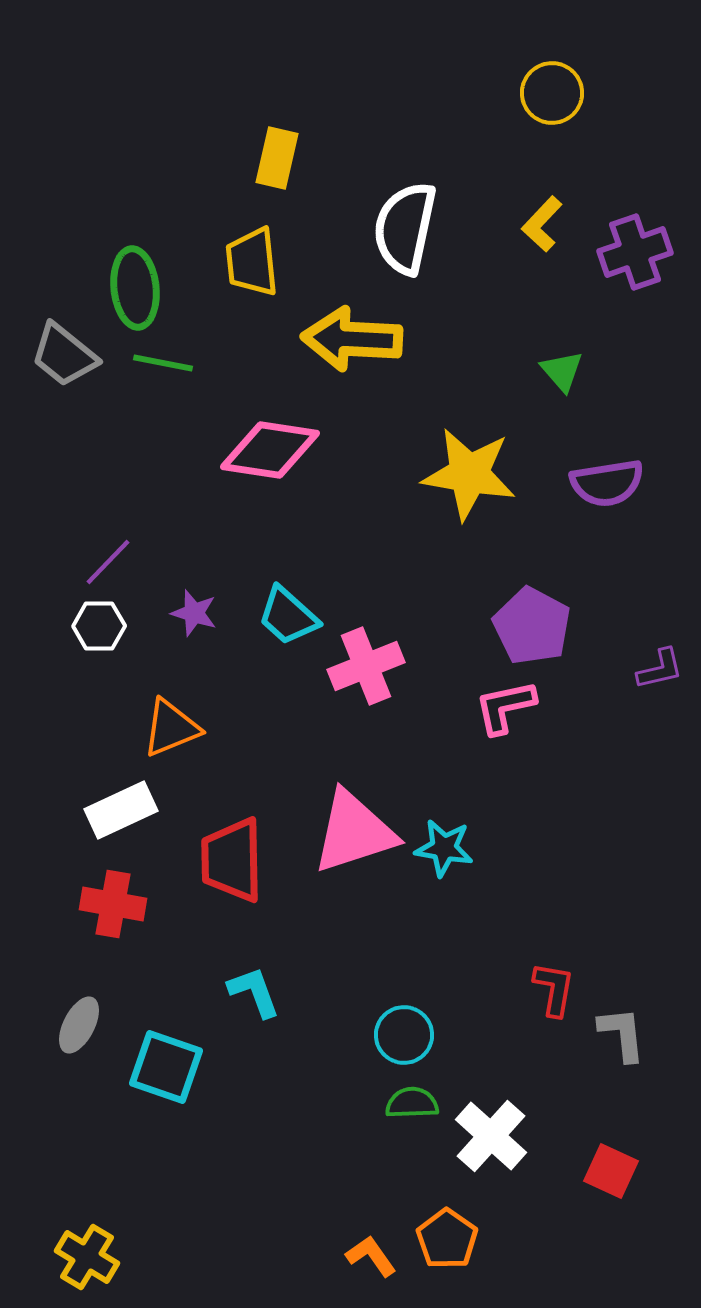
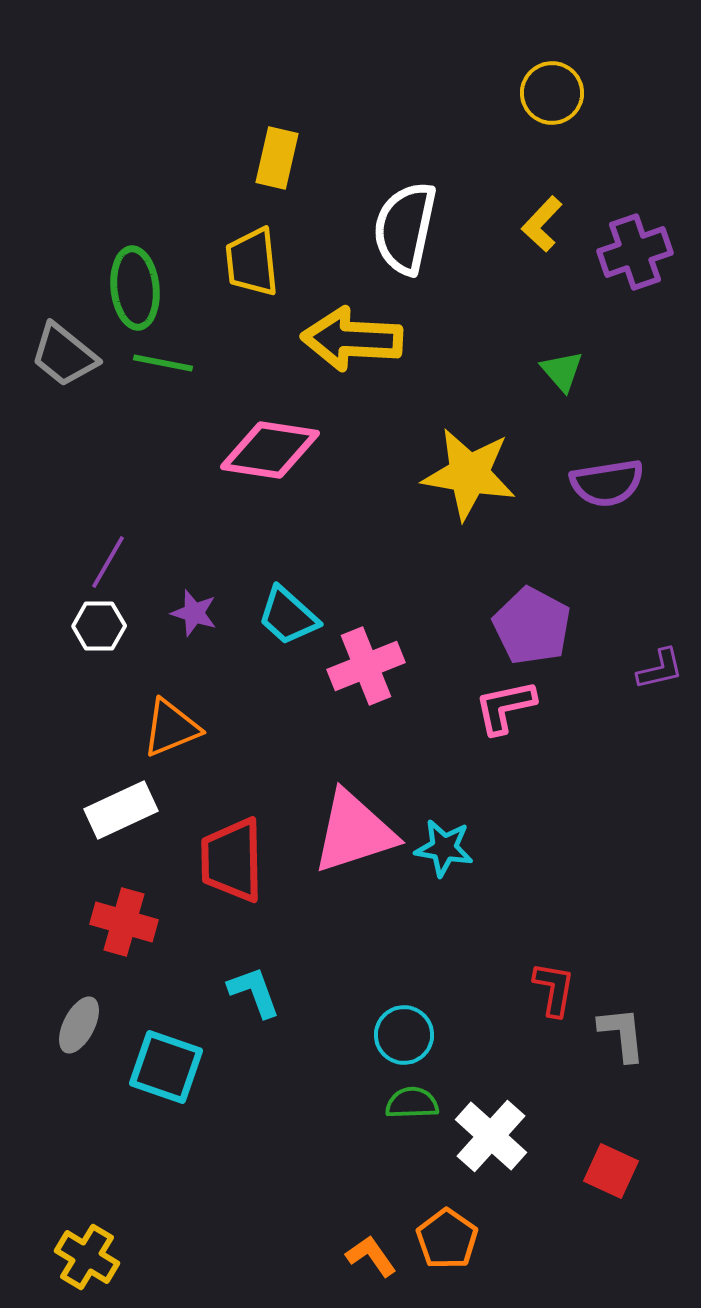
purple line: rotated 14 degrees counterclockwise
red cross: moved 11 px right, 18 px down; rotated 6 degrees clockwise
